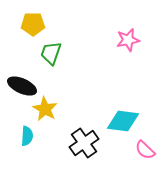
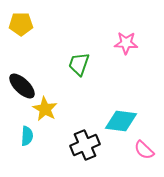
yellow pentagon: moved 12 px left
pink star: moved 2 px left, 3 px down; rotated 15 degrees clockwise
green trapezoid: moved 28 px right, 11 px down
black ellipse: rotated 20 degrees clockwise
cyan diamond: moved 2 px left
black cross: moved 1 px right, 2 px down; rotated 12 degrees clockwise
pink semicircle: moved 1 px left
